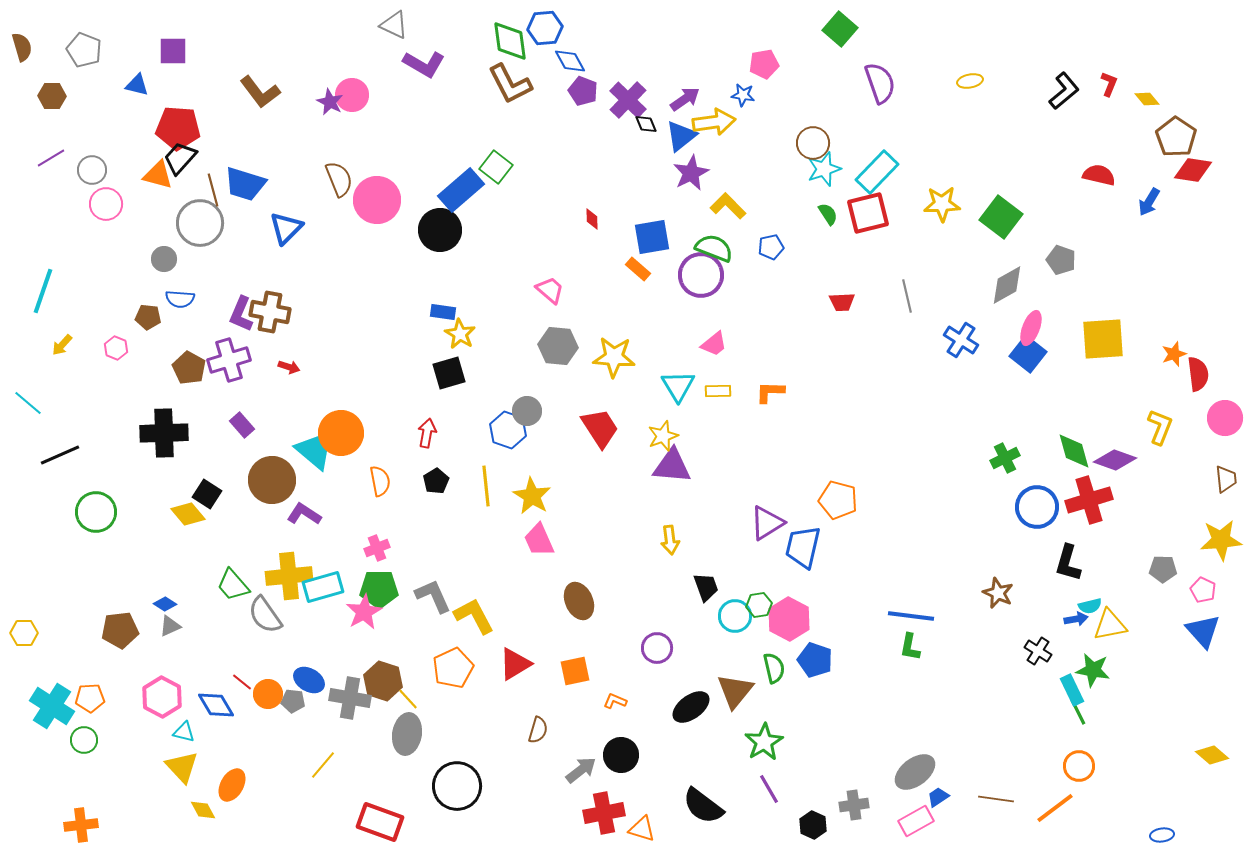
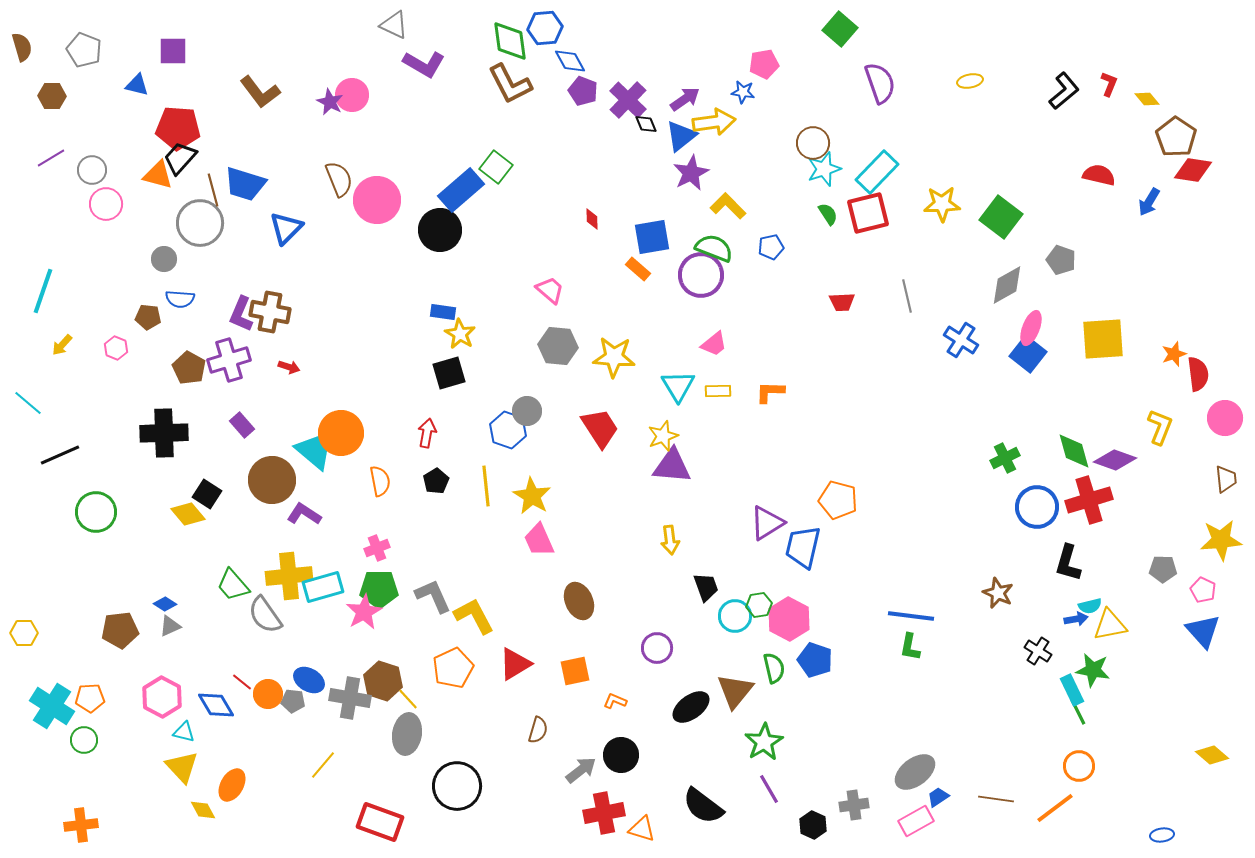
blue star at (743, 95): moved 3 px up
